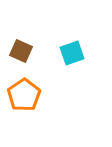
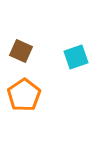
cyan square: moved 4 px right, 4 px down
